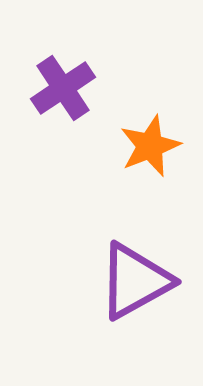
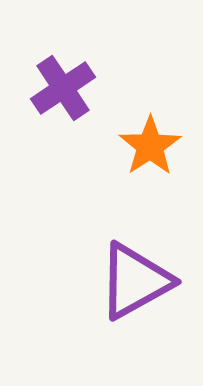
orange star: rotated 12 degrees counterclockwise
